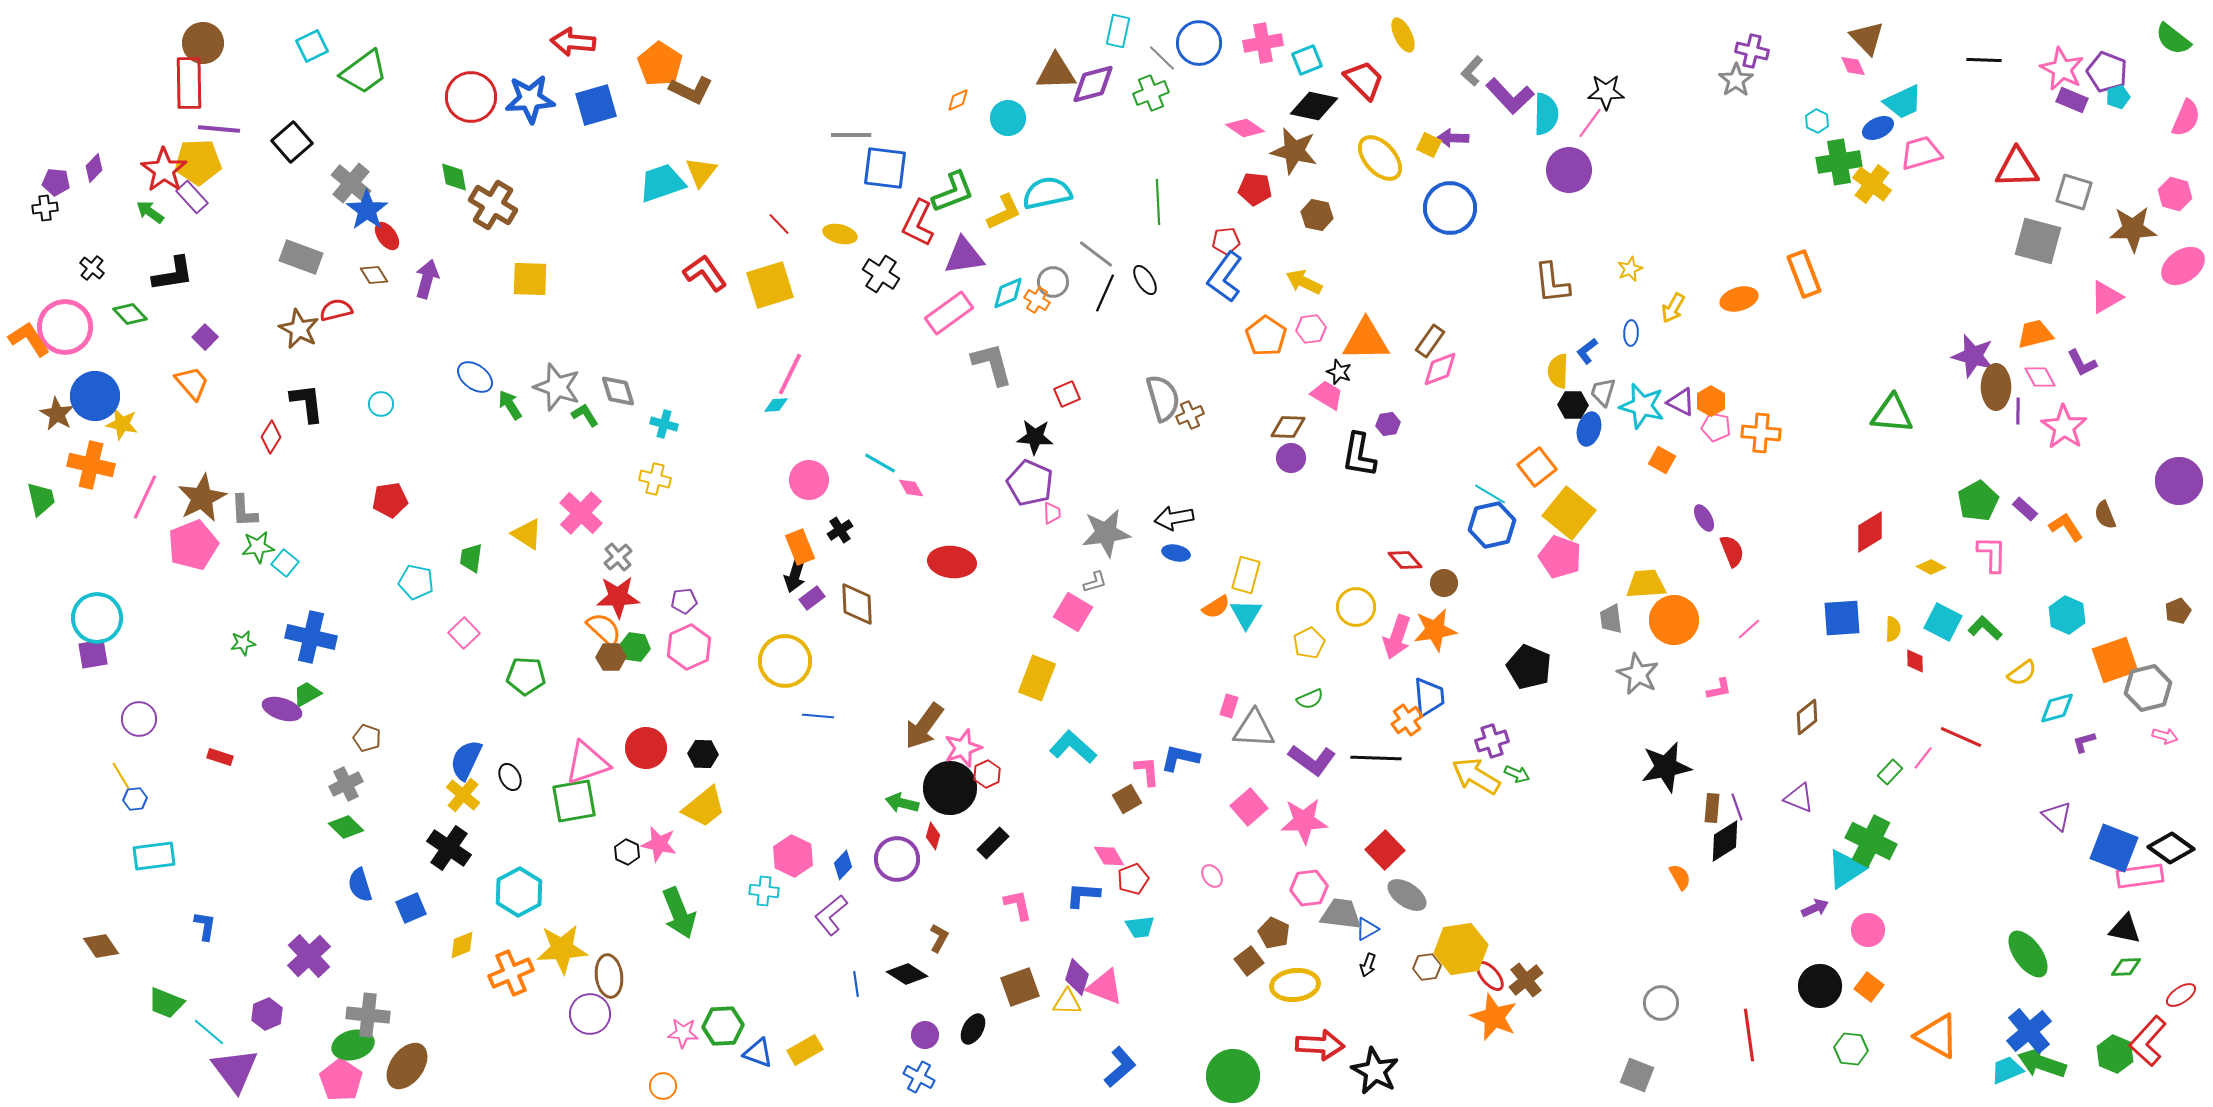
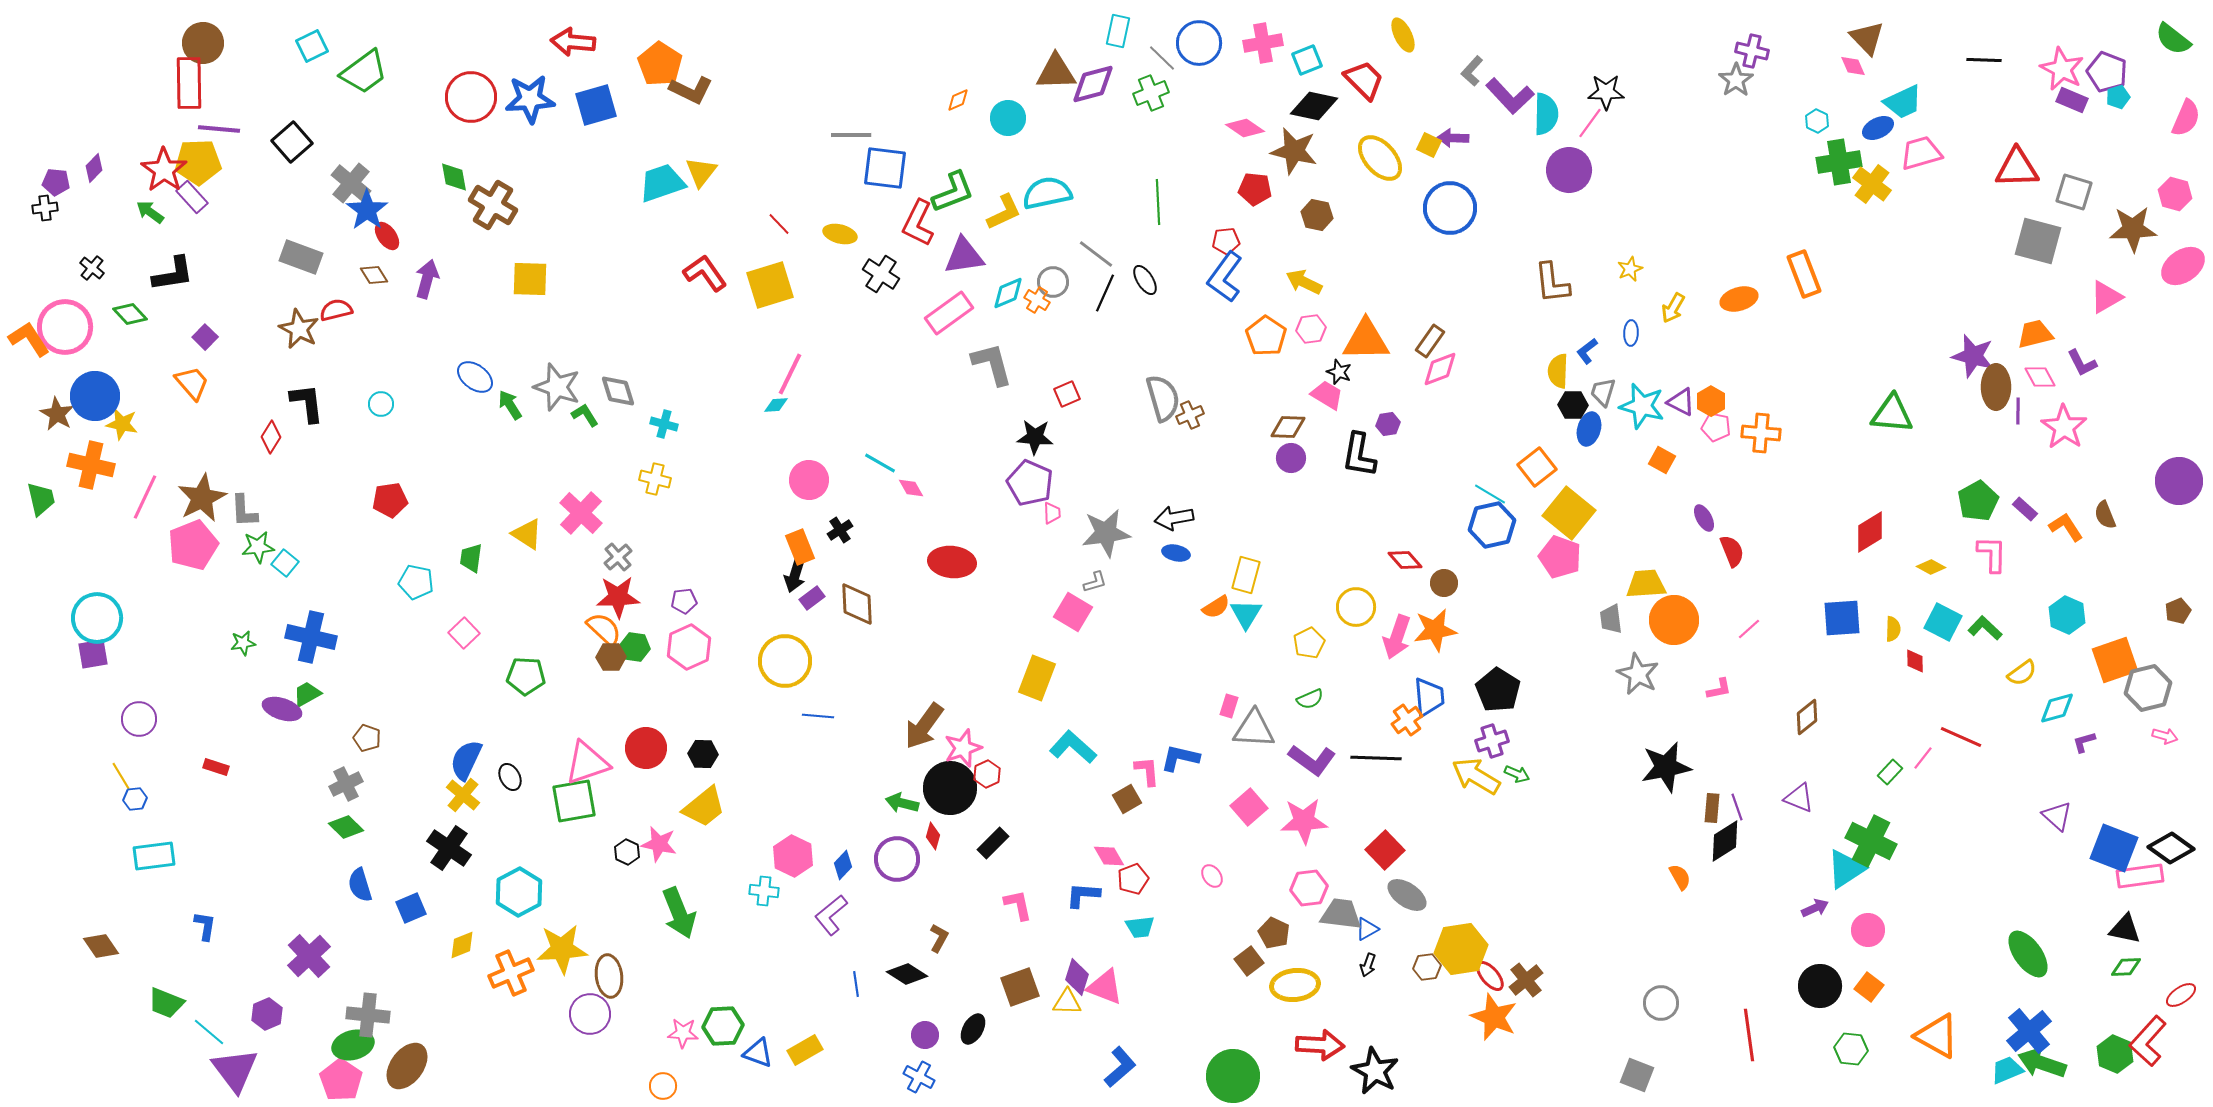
black pentagon at (1529, 667): moved 31 px left, 23 px down; rotated 9 degrees clockwise
red rectangle at (220, 757): moved 4 px left, 10 px down
